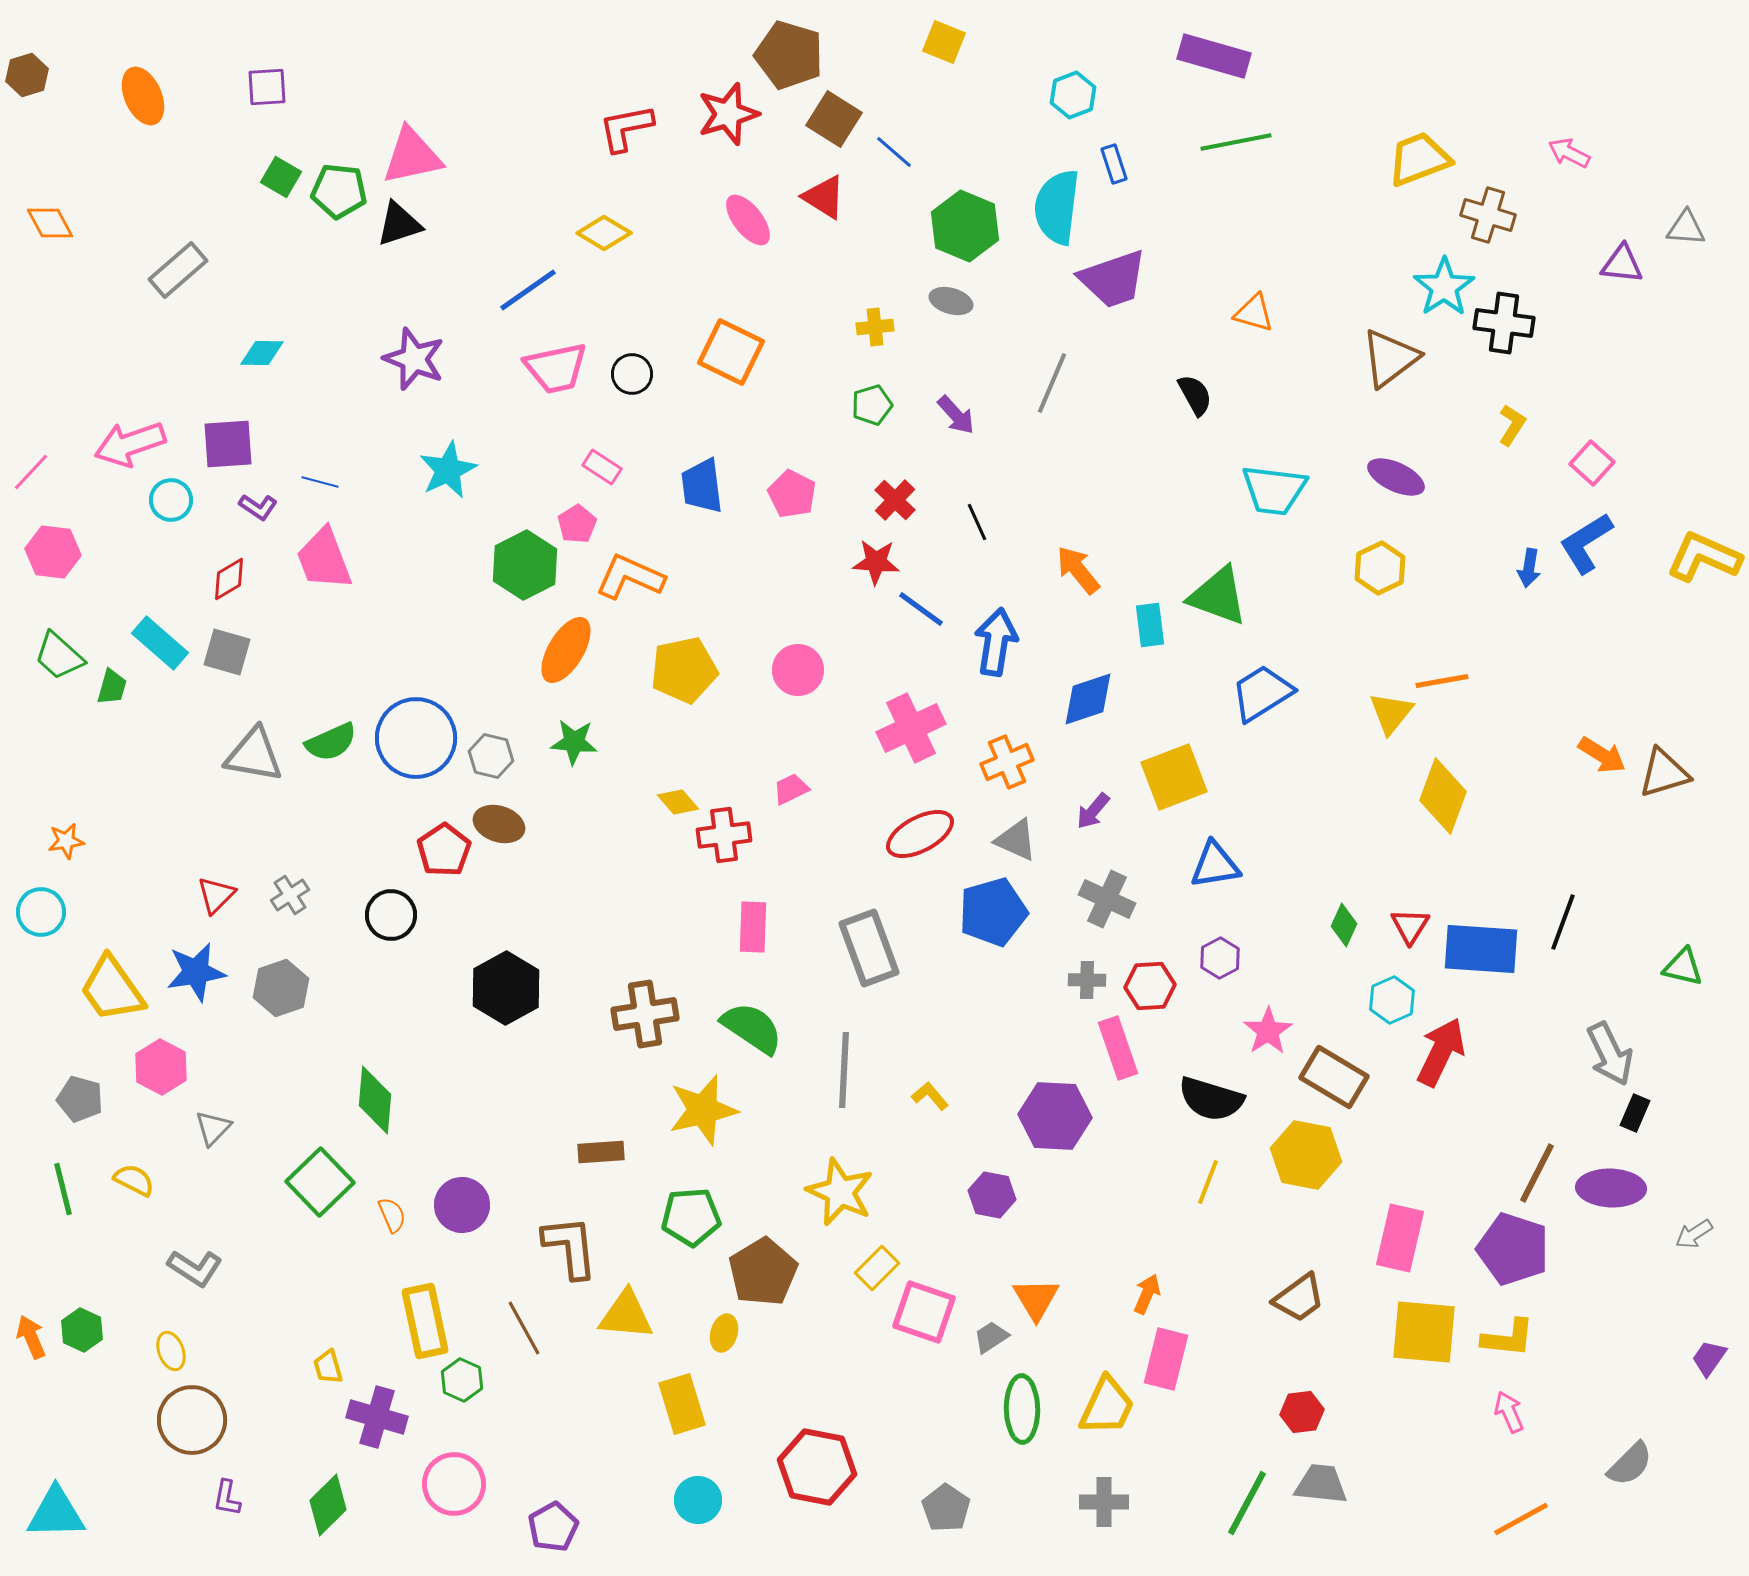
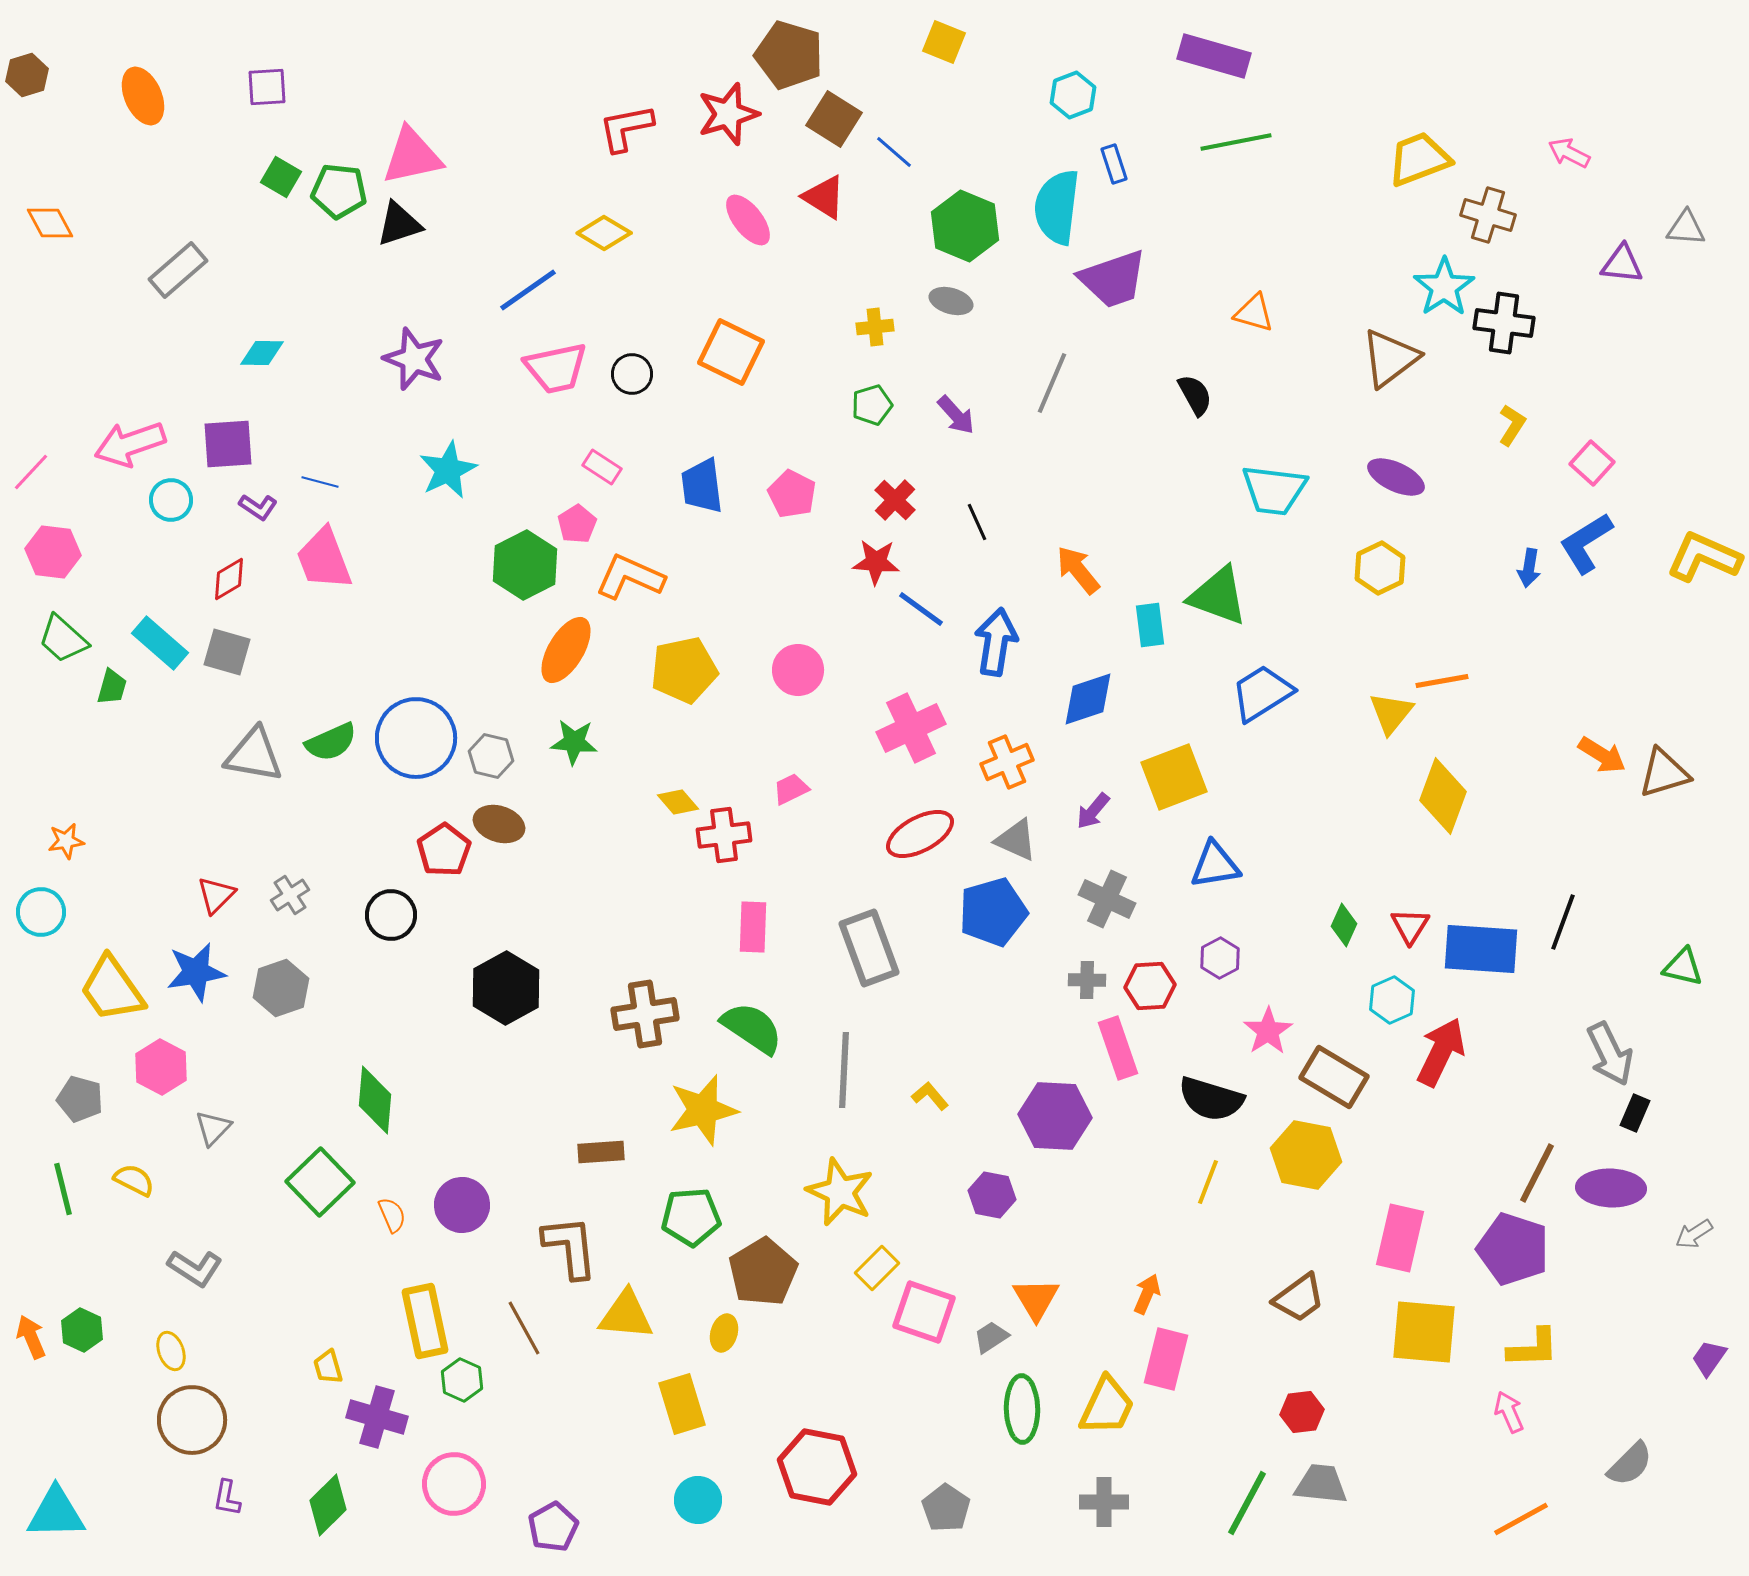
green trapezoid at (59, 656): moved 4 px right, 17 px up
yellow L-shape at (1508, 1338): moved 25 px right, 10 px down; rotated 8 degrees counterclockwise
